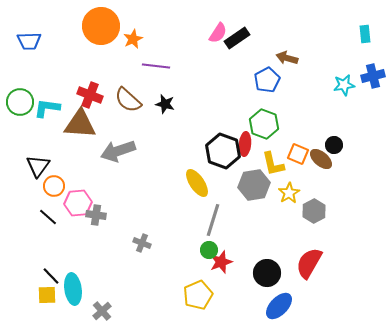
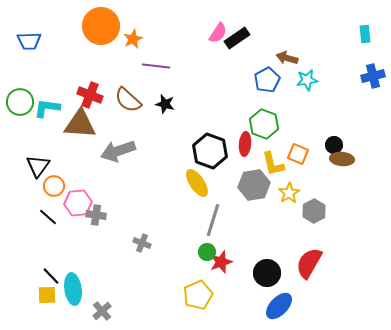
cyan star at (344, 85): moved 37 px left, 5 px up
black hexagon at (223, 151): moved 13 px left
brown ellipse at (321, 159): moved 21 px right; rotated 35 degrees counterclockwise
green circle at (209, 250): moved 2 px left, 2 px down
